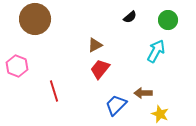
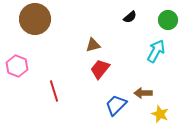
brown triangle: moved 2 px left; rotated 14 degrees clockwise
